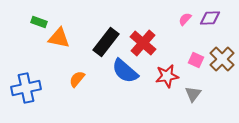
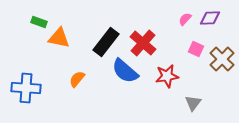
pink square: moved 11 px up
blue cross: rotated 16 degrees clockwise
gray triangle: moved 9 px down
